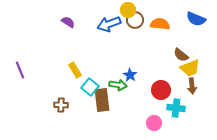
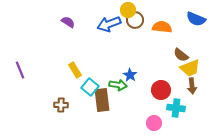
orange semicircle: moved 2 px right, 3 px down
